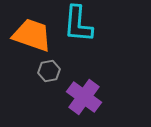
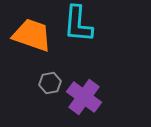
gray hexagon: moved 1 px right, 12 px down
